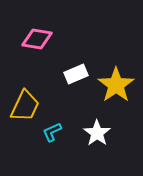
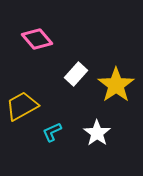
pink diamond: rotated 40 degrees clockwise
white rectangle: rotated 25 degrees counterclockwise
yellow trapezoid: moved 3 px left; rotated 144 degrees counterclockwise
